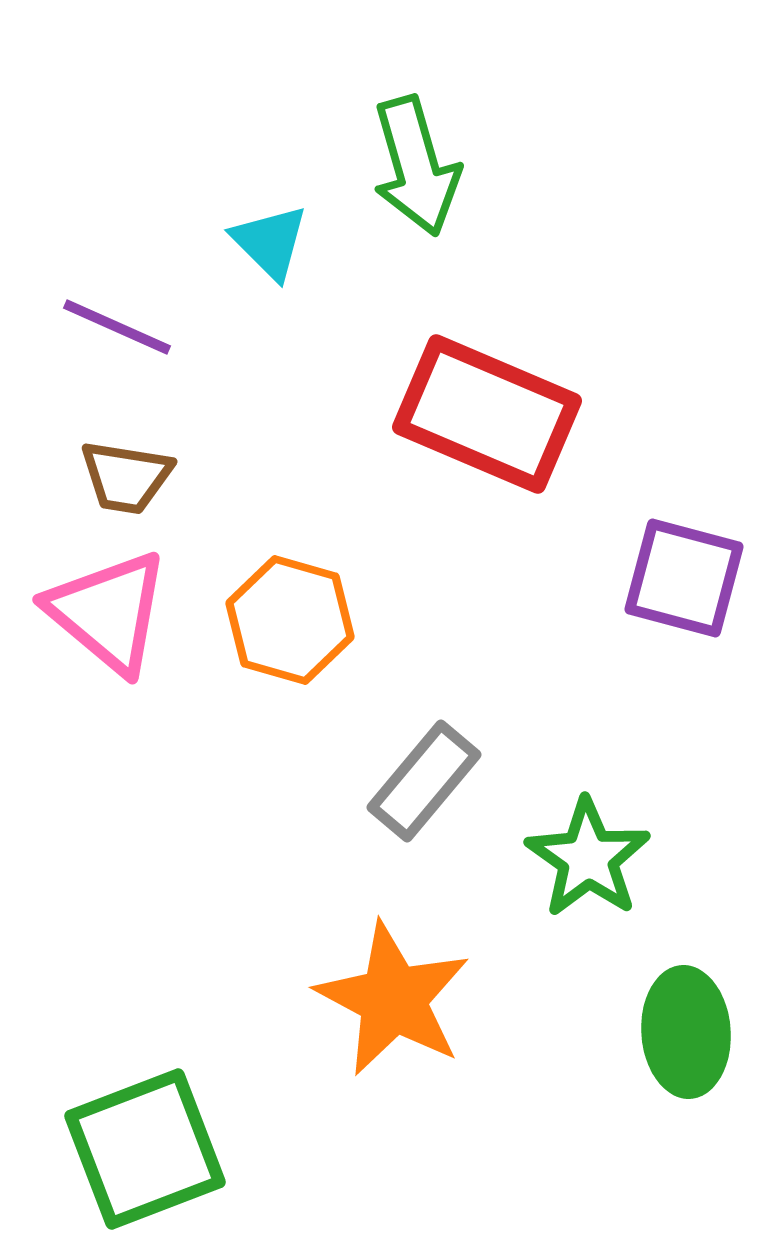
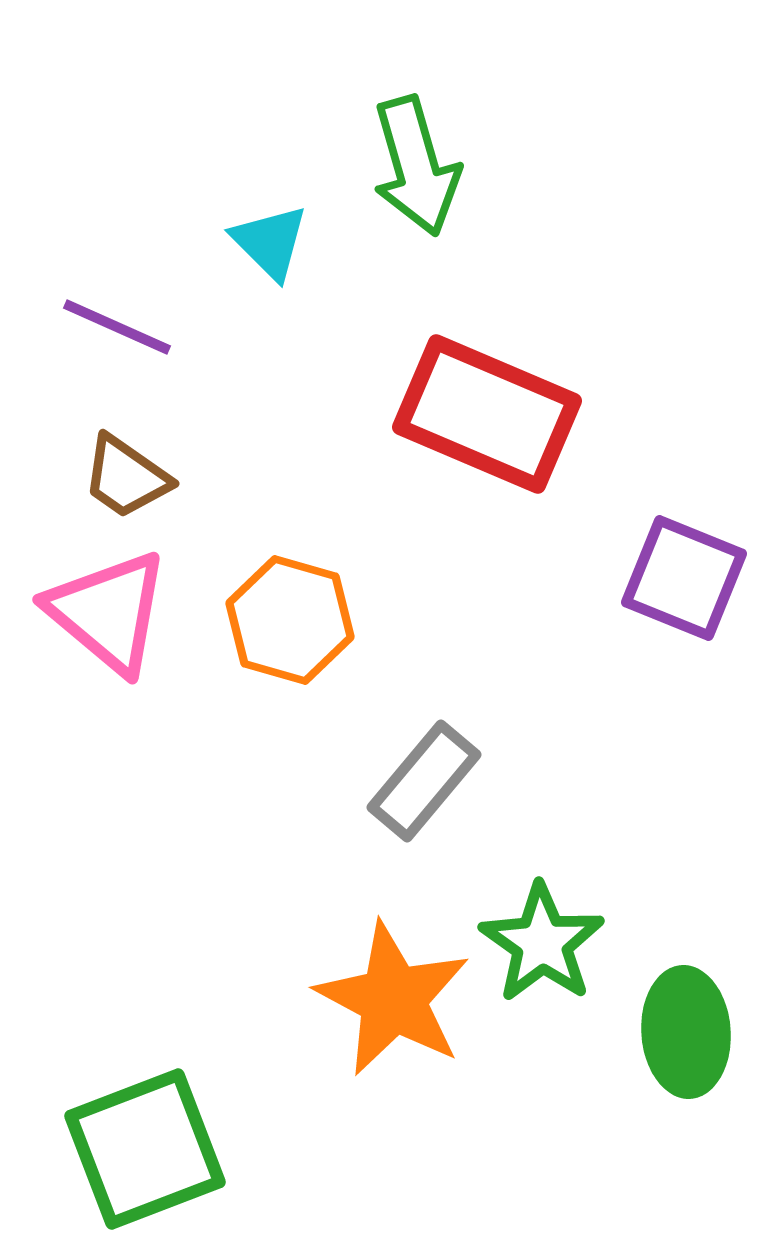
brown trapezoid: rotated 26 degrees clockwise
purple square: rotated 7 degrees clockwise
green star: moved 46 px left, 85 px down
